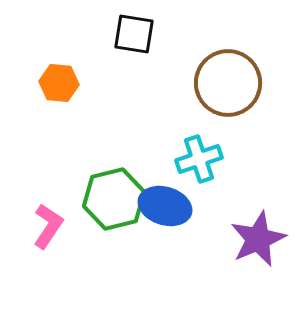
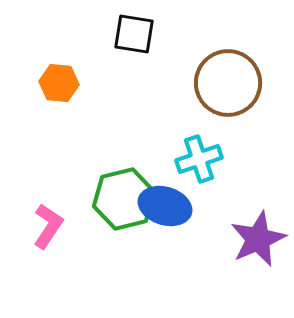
green hexagon: moved 10 px right
